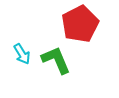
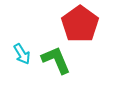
red pentagon: rotated 9 degrees counterclockwise
